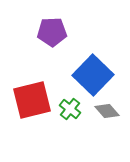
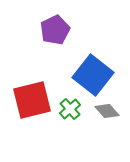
purple pentagon: moved 3 px right, 2 px up; rotated 24 degrees counterclockwise
blue square: rotated 6 degrees counterclockwise
green cross: rotated 10 degrees clockwise
